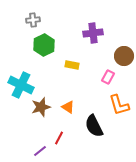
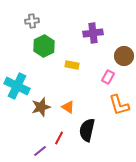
gray cross: moved 1 px left, 1 px down
green hexagon: moved 1 px down
cyan cross: moved 4 px left, 1 px down
black semicircle: moved 7 px left, 4 px down; rotated 40 degrees clockwise
